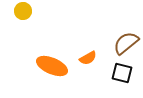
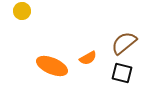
yellow circle: moved 1 px left
brown semicircle: moved 2 px left
